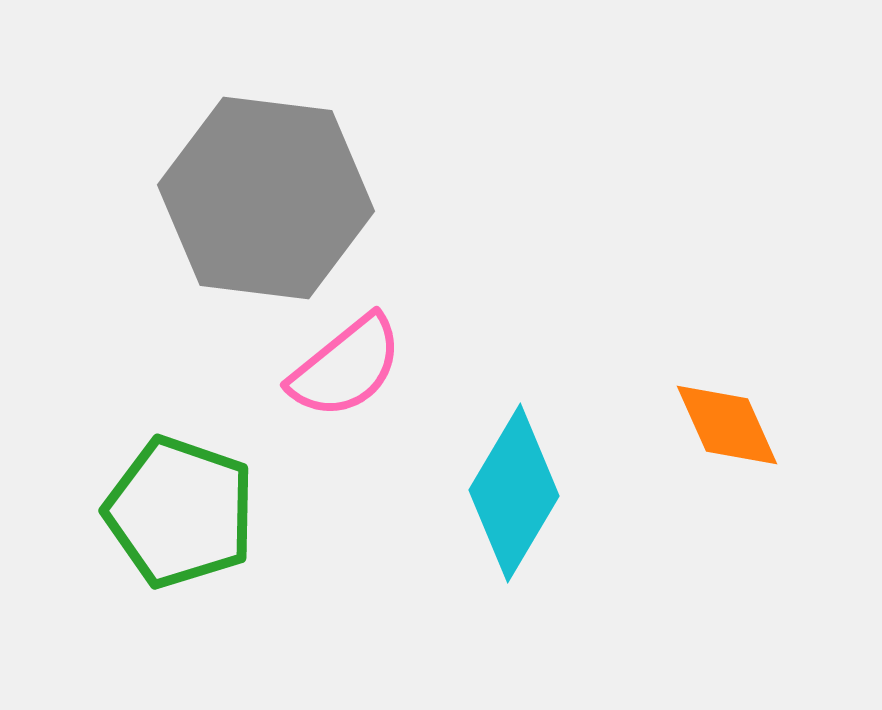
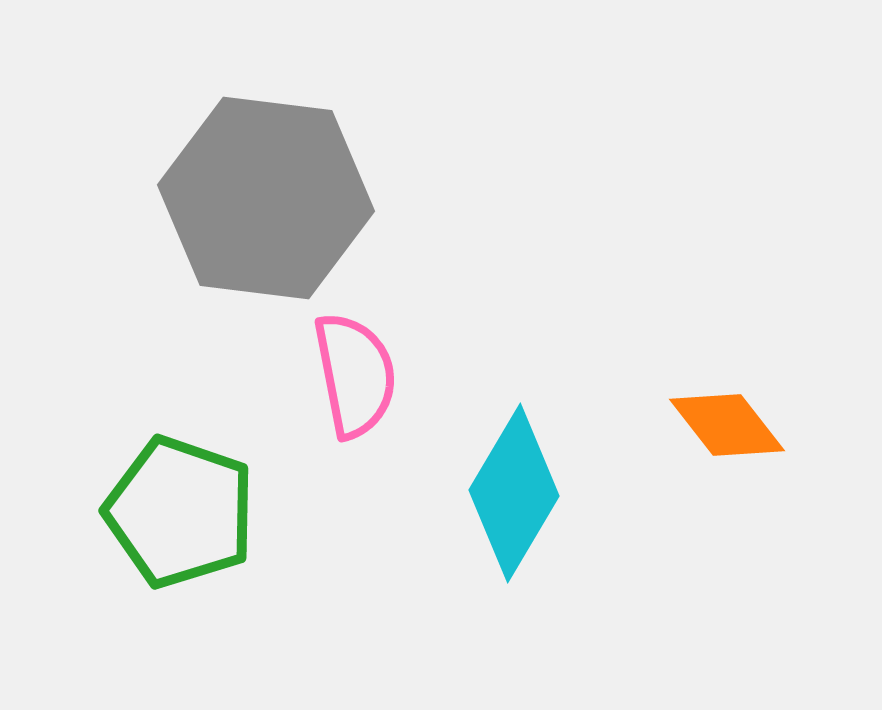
pink semicircle: moved 9 px right, 8 px down; rotated 62 degrees counterclockwise
orange diamond: rotated 14 degrees counterclockwise
